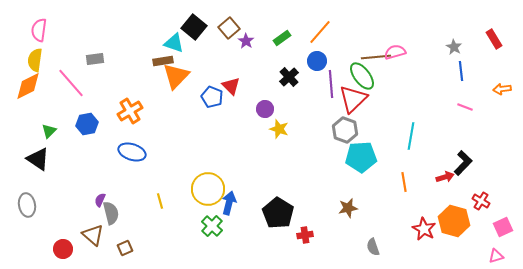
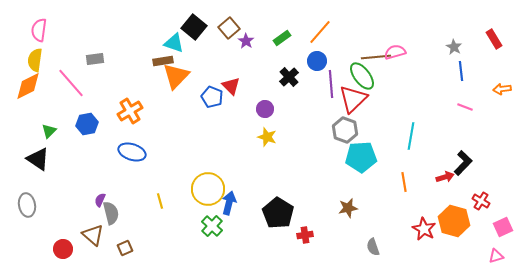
yellow star at (279, 129): moved 12 px left, 8 px down
